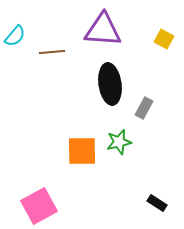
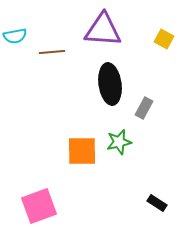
cyan semicircle: rotated 40 degrees clockwise
pink square: rotated 9 degrees clockwise
